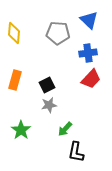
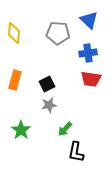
red trapezoid: rotated 55 degrees clockwise
black square: moved 1 px up
